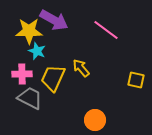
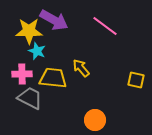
pink line: moved 1 px left, 4 px up
yellow trapezoid: rotated 72 degrees clockwise
